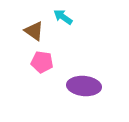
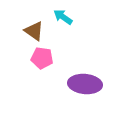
pink pentagon: moved 4 px up
purple ellipse: moved 1 px right, 2 px up
